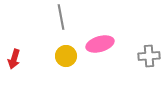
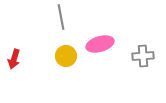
gray cross: moved 6 px left
